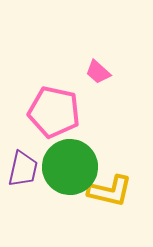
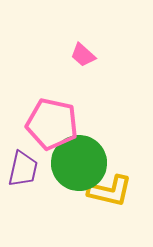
pink trapezoid: moved 15 px left, 17 px up
pink pentagon: moved 2 px left, 12 px down
green circle: moved 9 px right, 4 px up
